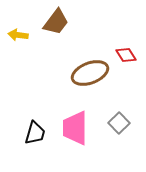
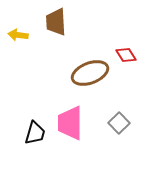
brown trapezoid: rotated 140 degrees clockwise
pink trapezoid: moved 5 px left, 5 px up
